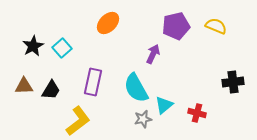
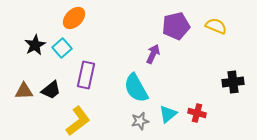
orange ellipse: moved 34 px left, 5 px up
black star: moved 2 px right, 1 px up
purple rectangle: moved 7 px left, 7 px up
brown triangle: moved 5 px down
black trapezoid: rotated 20 degrees clockwise
cyan triangle: moved 4 px right, 9 px down
gray star: moved 3 px left, 2 px down
